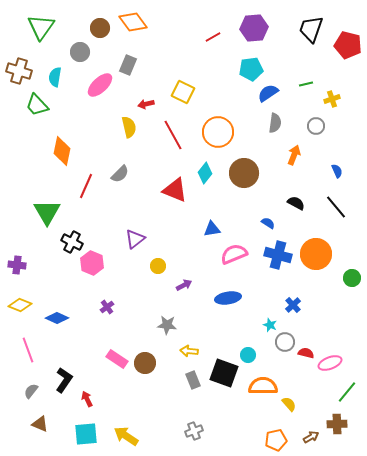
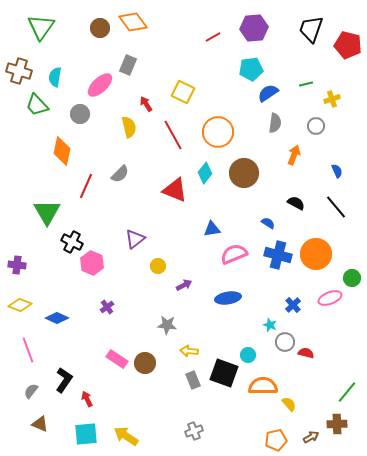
gray circle at (80, 52): moved 62 px down
red arrow at (146, 104): rotated 70 degrees clockwise
pink ellipse at (330, 363): moved 65 px up
